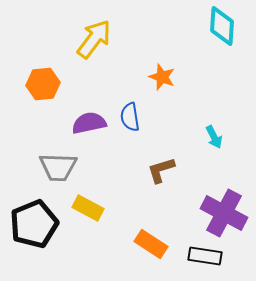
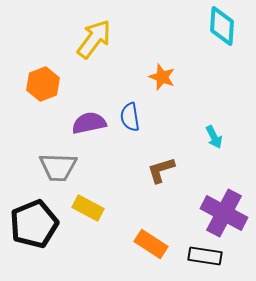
orange hexagon: rotated 16 degrees counterclockwise
